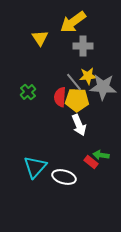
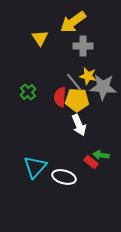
yellow star: rotated 18 degrees clockwise
